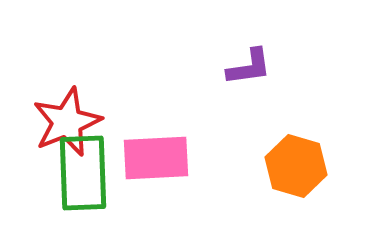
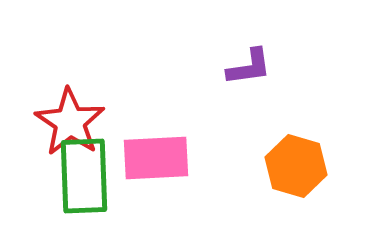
red star: moved 3 px right; rotated 16 degrees counterclockwise
green rectangle: moved 1 px right, 3 px down
